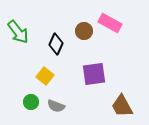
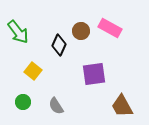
pink rectangle: moved 5 px down
brown circle: moved 3 px left
black diamond: moved 3 px right, 1 px down
yellow square: moved 12 px left, 5 px up
green circle: moved 8 px left
gray semicircle: rotated 36 degrees clockwise
